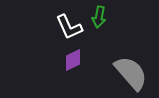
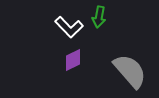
white L-shape: rotated 20 degrees counterclockwise
gray semicircle: moved 1 px left, 2 px up
